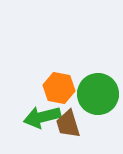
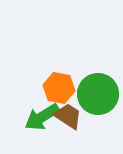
green arrow: rotated 18 degrees counterclockwise
brown trapezoid: moved 8 px up; rotated 140 degrees clockwise
